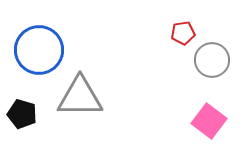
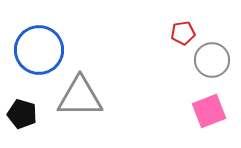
pink square: moved 10 px up; rotated 32 degrees clockwise
